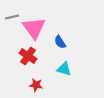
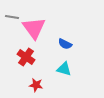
gray line: rotated 24 degrees clockwise
blue semicircle: moved 5 px right, 2 px down; rotated 32 degrees counterclockwise
red cross: moved 2 px left, 1 px down
